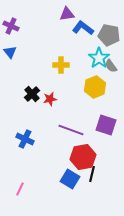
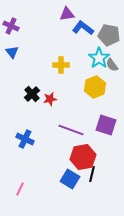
blue triangle: moved 2 px right
gray semicircle: moved 1 px right, 1 px up
